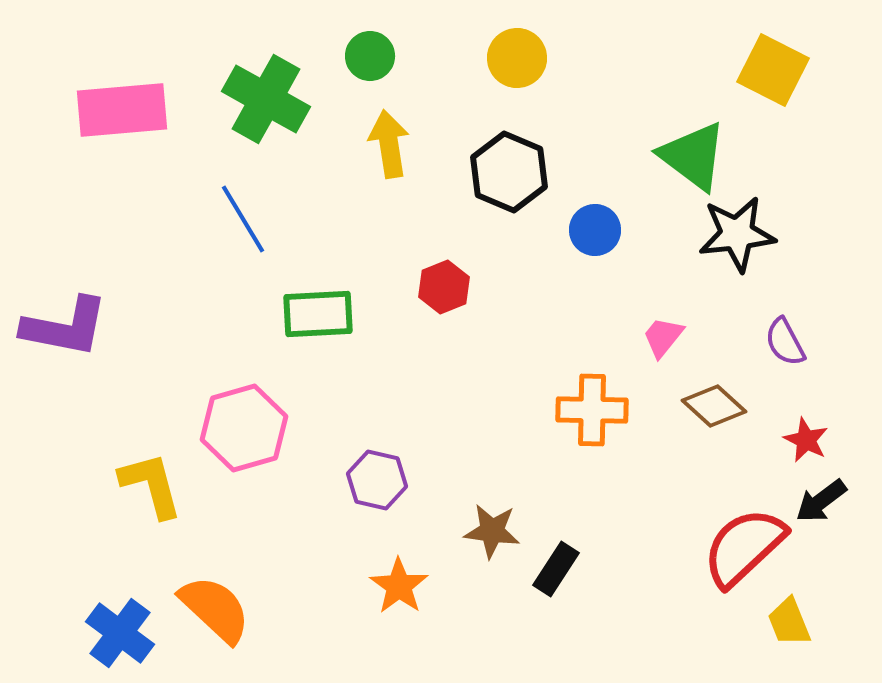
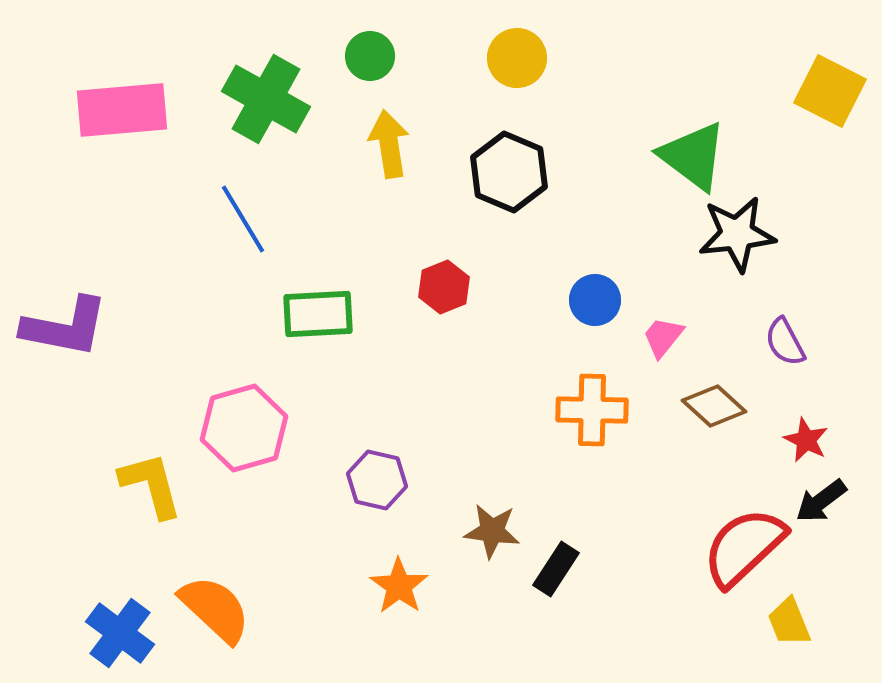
yellow square: moved 57 px right, 21 px down
blue circle: moved 70 px down
